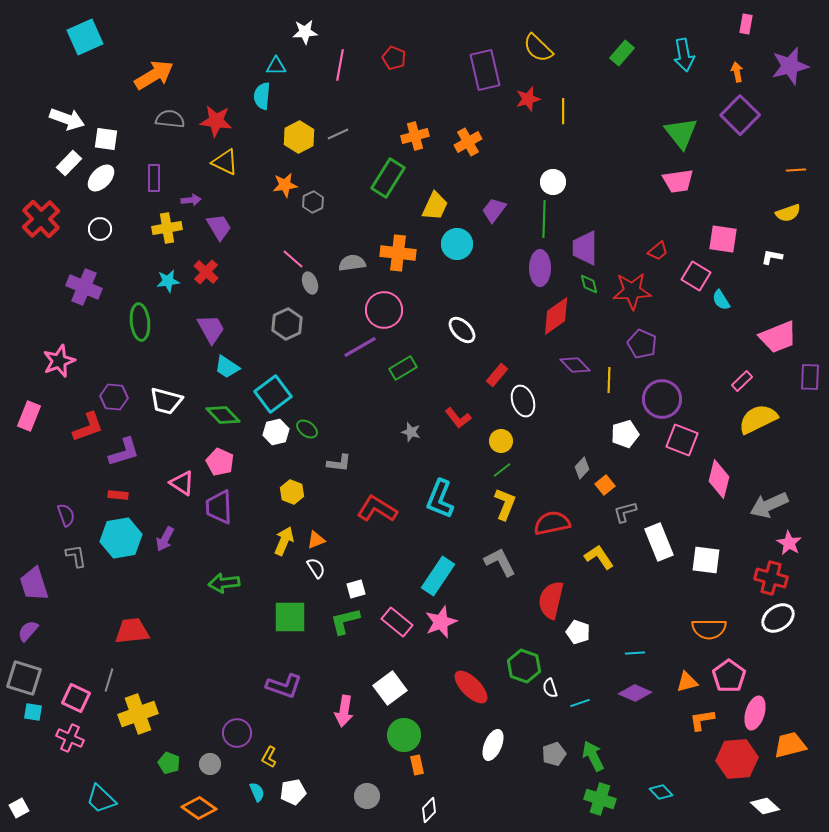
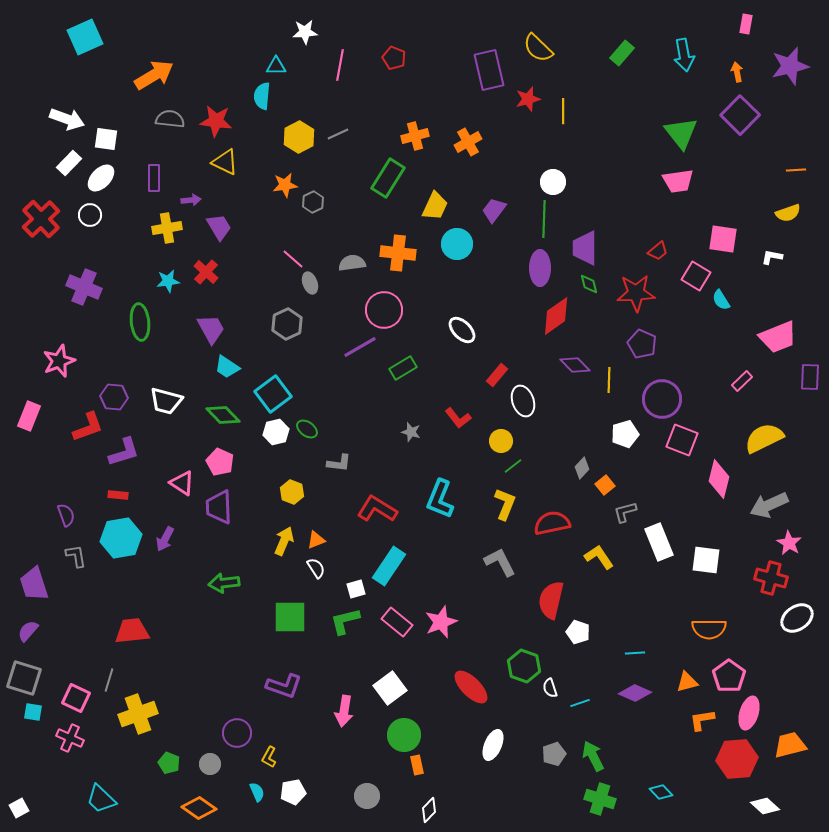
purple rectangle at (485, 70): moved 4 px right
white circle at (100, 229): moved 10 px left, 14 px up
red star at (632, 291): moved 4 px right, 2 px down
yellow semicircle at (758, 419): moved 6 px right, 19 px down
green line at (502, 470): moved 11 px right, 4 px up
cyan rectangle at (438, 576): moved 49 px left, 10 px up
white ellipse at (778, 618): moved 19 px right
pink ellipse at (755, 713): moved 6 px left
